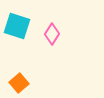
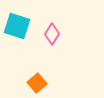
orange square: moved 18 px right
